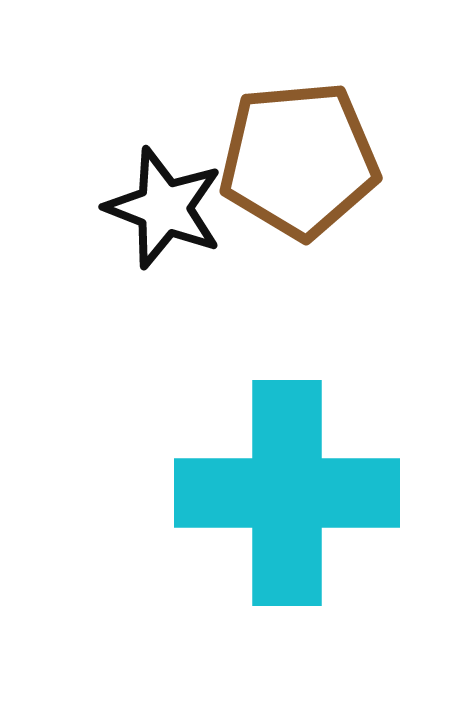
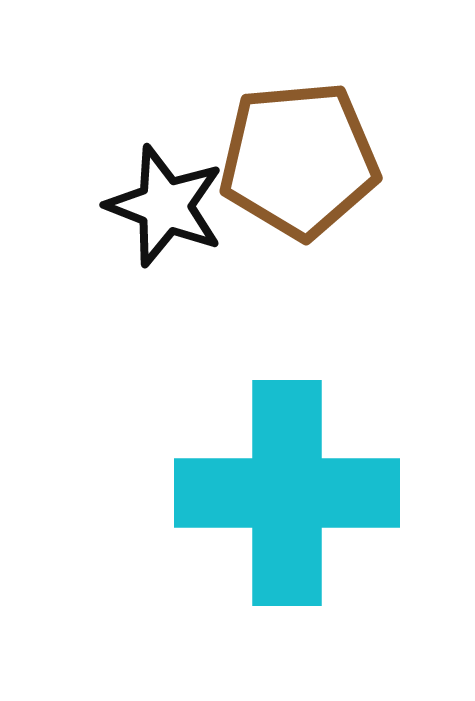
black star: moved 1 px right, 2 px up
